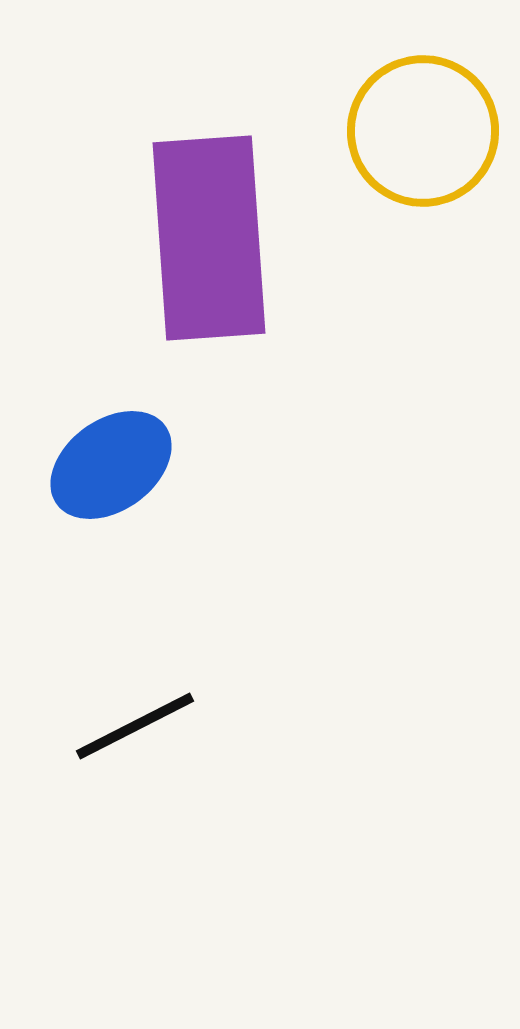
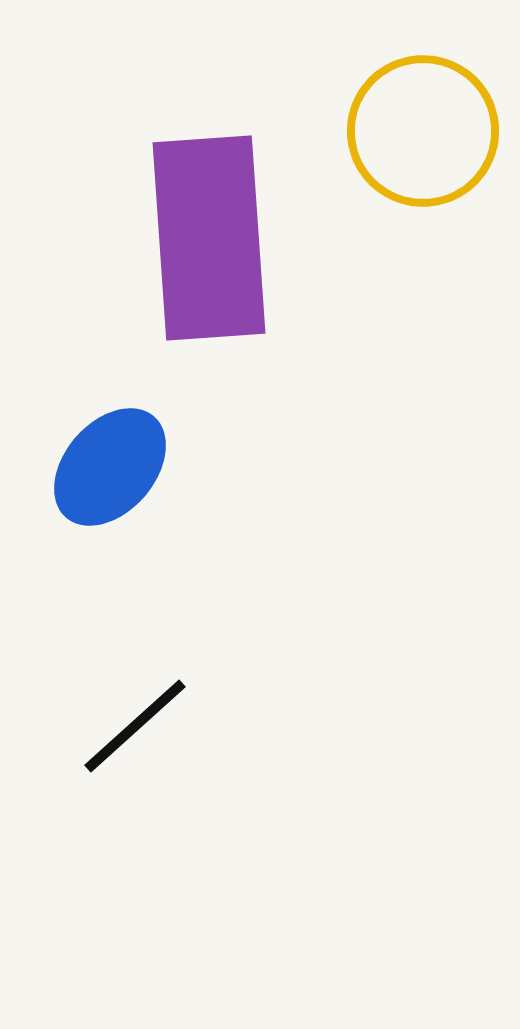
blue ellipse: moved 1 px left, 2 px down; rotated 13 degrees counterclockwise
black line: rotated 15 degrees counterclockwise
